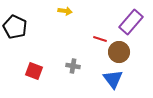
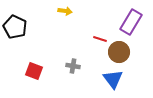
purple rectangle: rotated 10 degrees counterclockwise
